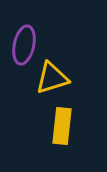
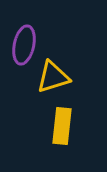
yellow triangle: moved 1 px right, 1 px up
